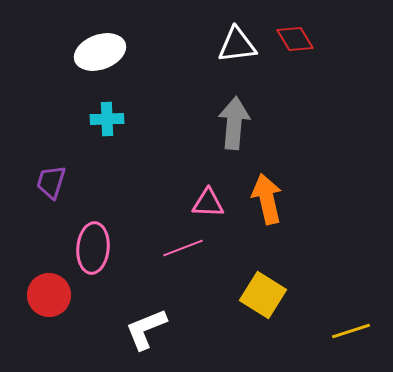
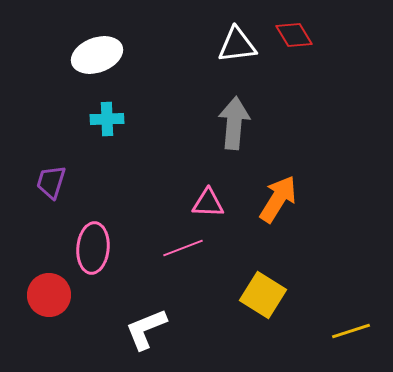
red diamond: moved 1 px left, 4 px up
white ellipse: moved 3 px left, 3 px down
orange arrow: moved 11 px right; rotated 45 degrees clockwise
